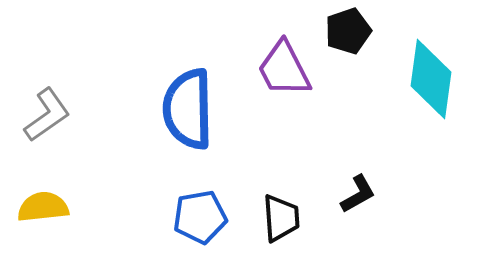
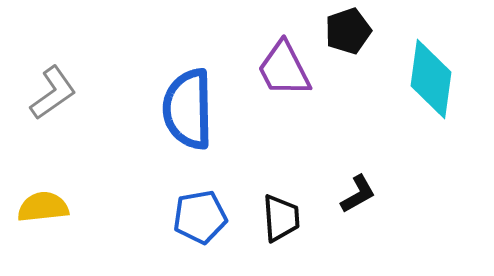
gray L-shape: moved 6 px right, 22 px up
